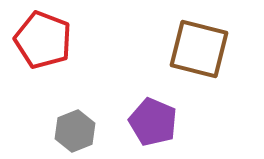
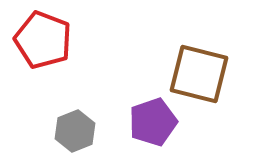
brown square: moved 25 px down
purple pentagon: rotated 30 degrees clockwise
